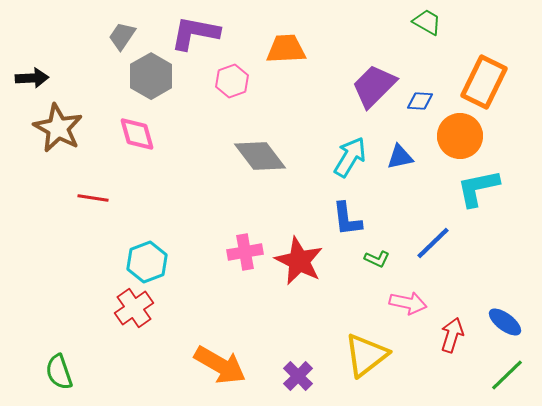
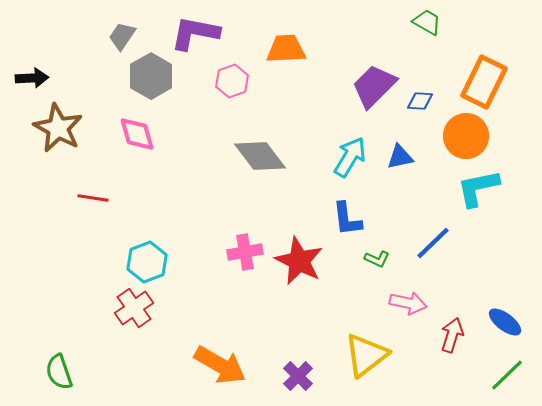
orange circle: moved 6 px right
